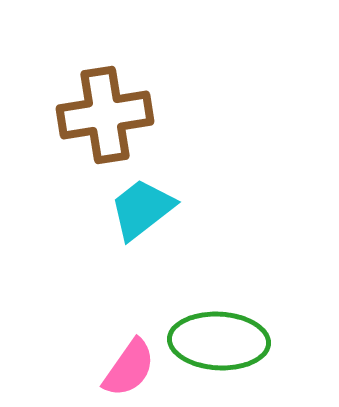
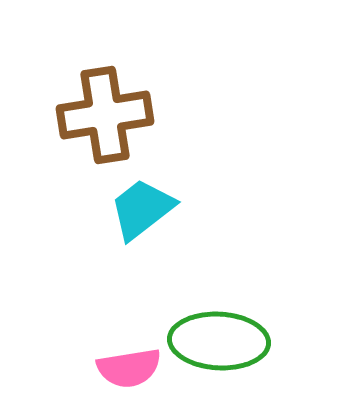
pink semicircle: rotated 46 degrees clockwise
